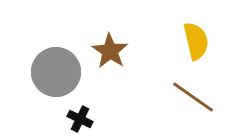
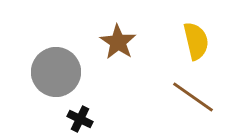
brown star: moved 8 px right, 9 px up
